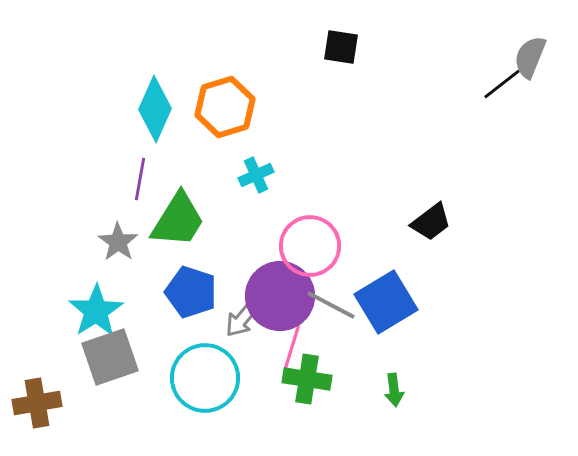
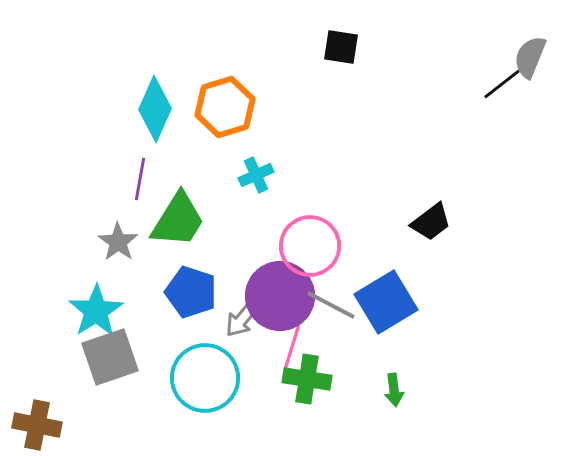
brown cross: moved 22 px down; rotated 21 degrees clockwise
